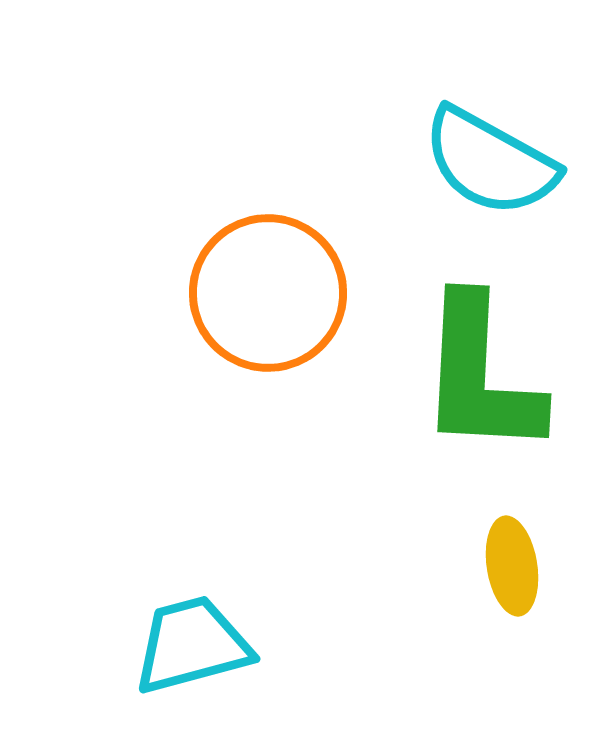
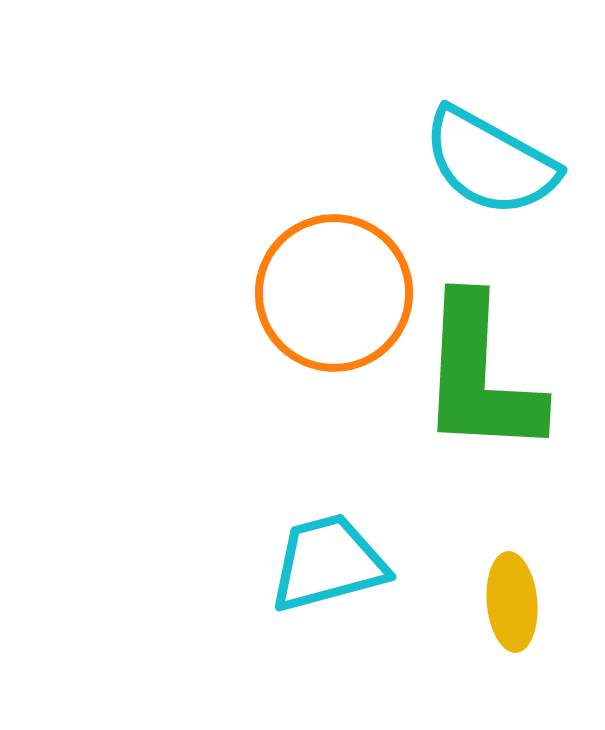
orange circle: moved 66 px right
yellow ellipse: moved 36 px down; rotated 4 degrees clockwise
cyan trapezoid: moved 136 px right, 82 px up
